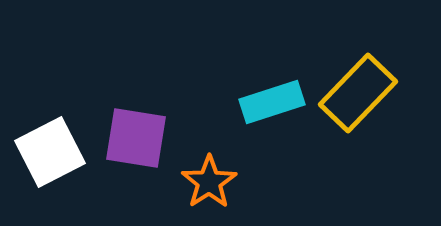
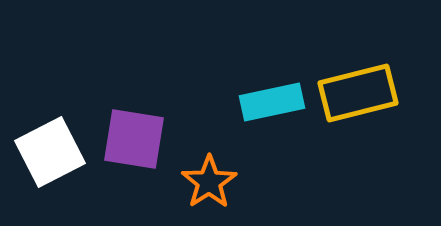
yellow rectangle: rotated 32 degrees clockwise
cyan rectangle: rotated 6 degrees clockwise
purple square: moved 2 px left, 1 px down
